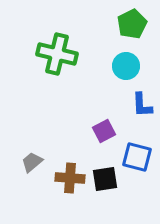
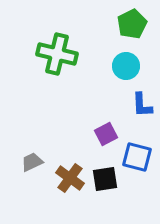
purple square: moved 2 px right, 3 px down
gray trapezoid: rotated 15 degrees clockwise
brown cross: rotated 32 degrees clockwise
